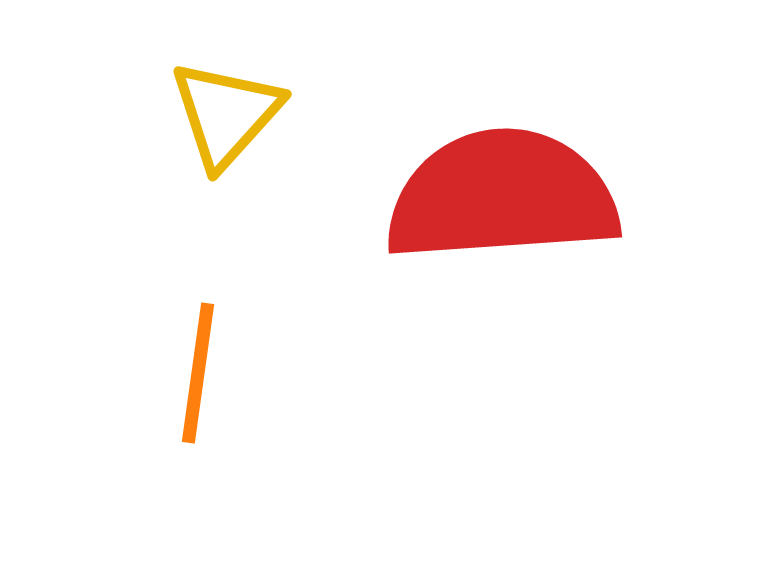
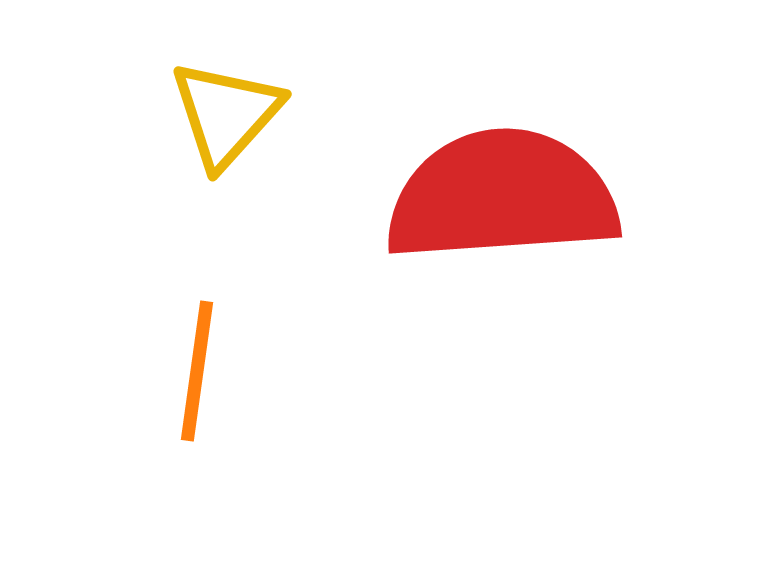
orange line: moved 1 px left, 2 px up
